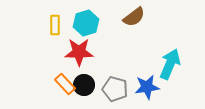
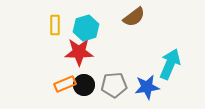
cyan hexagon: moved 5 px down
orange rectangle: rotated 70 degrees counterclockwise
gray pentagon: moved 1 px left, 4 px up; rotated 20 degrees counterclockwise
